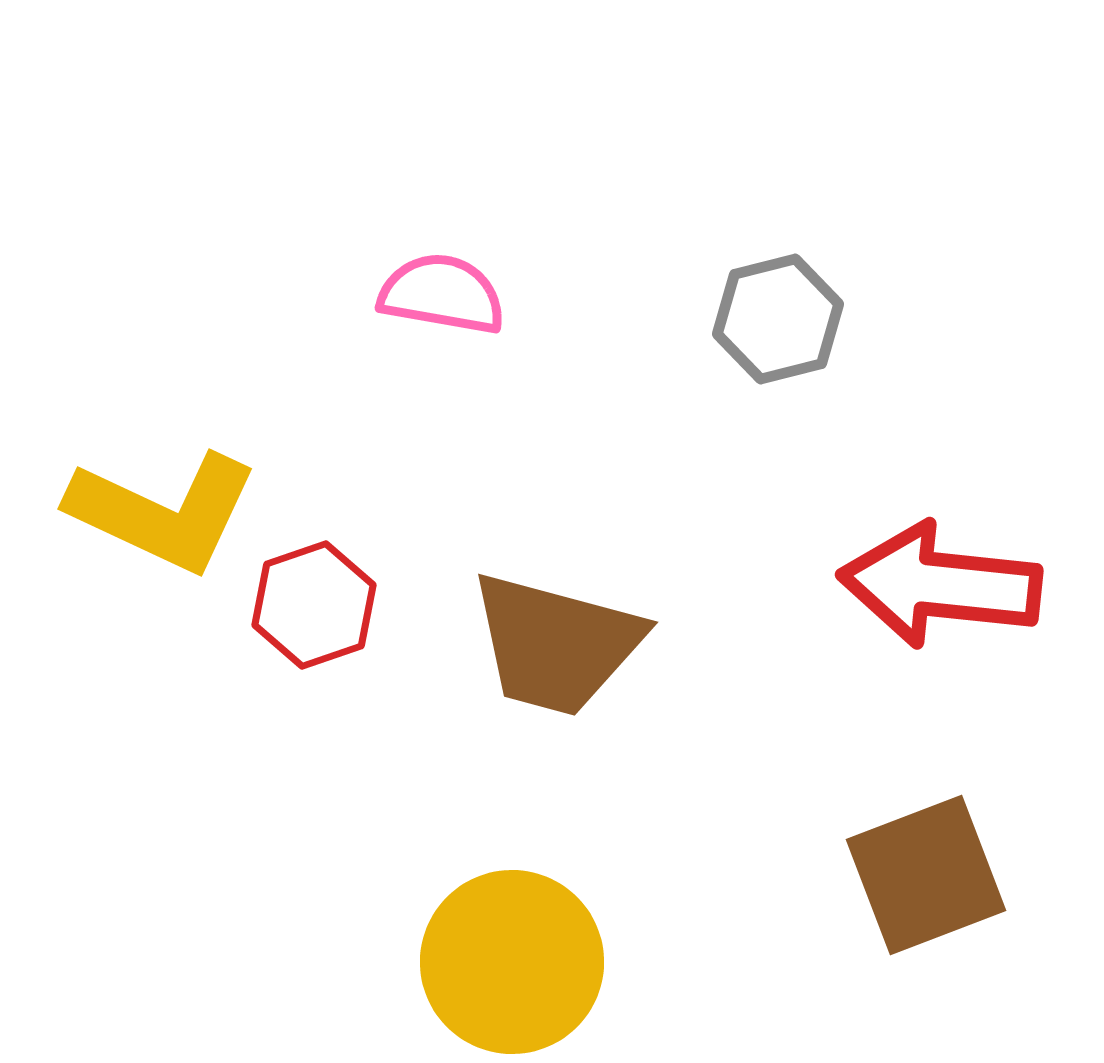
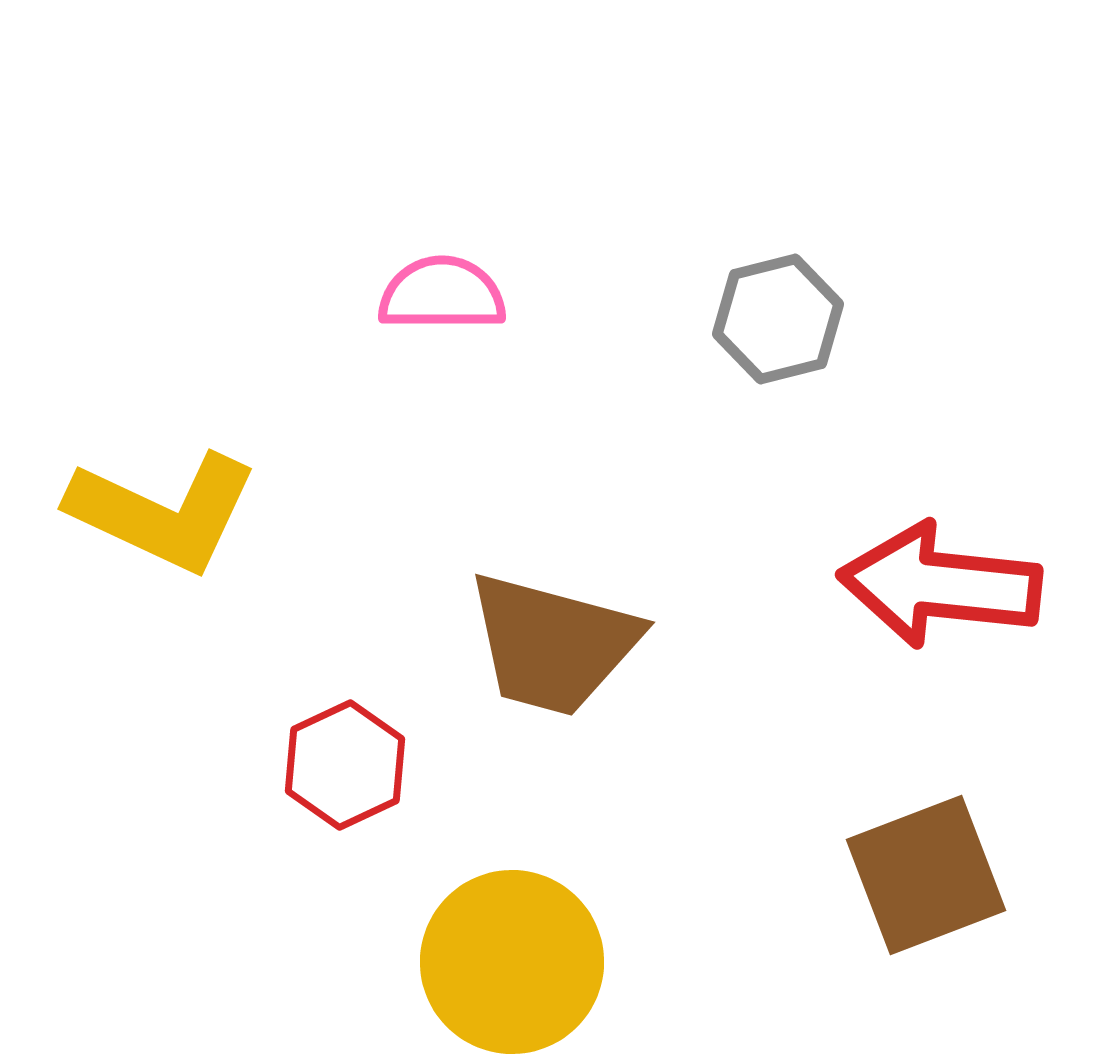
pink semicircle: rotated 10 degrees counterclockwise
red hexagon: moved 31 px right, 160 px down; rotated 6 degrees counterclockwise
brown trapezoid: moved 3 px left
